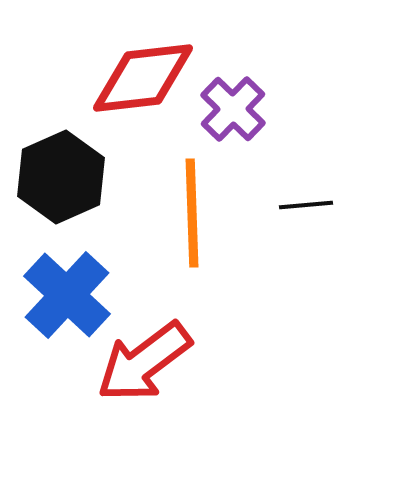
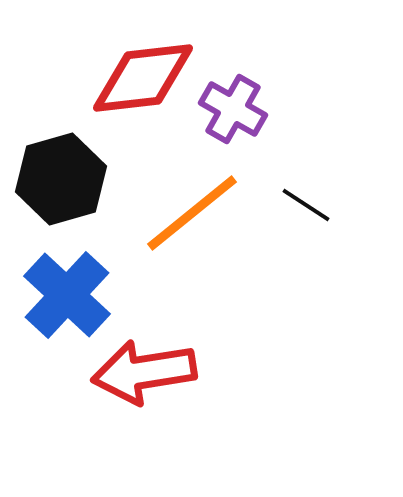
purple cross: rotated 14 degrees counterclockwise
black hexagon: moved 2 px down; rotated 8 degrees clockwise
black line: rotated 38 degrees clockwise
orange line: rotated 53 degrees clockwise
red arrow: moved 10 px down; rotated 28 degrees clockwise
